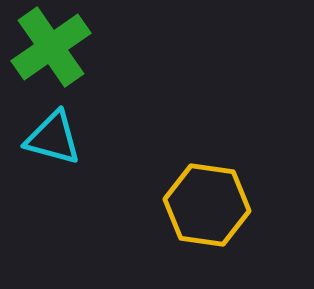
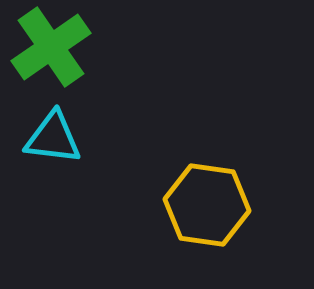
cyan triangle: rotated 8 degrees counterclockwise
